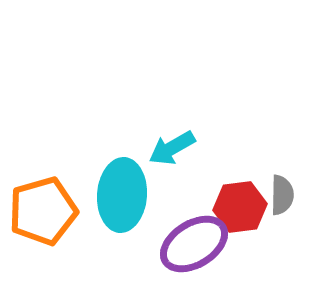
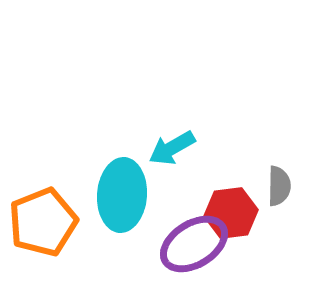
gray semicircle: moved 3 px left, 9 px up
red hexagon: moved 9 px left, 6 px down
orange pentagon: moved 11 px down; rotated 6 degrees counterclockwise
